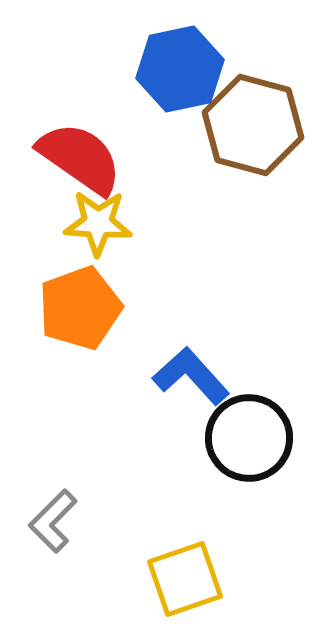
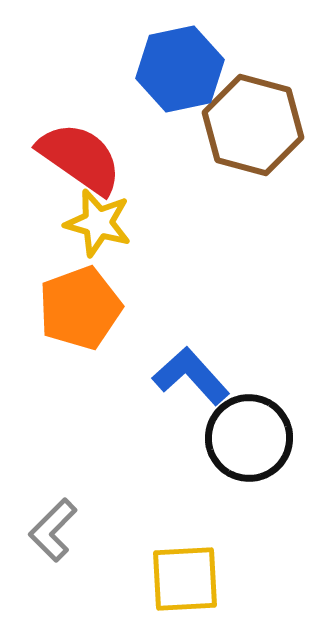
yellow star: rotated 12 degrees clockwise
gray L-shape: moved 9 px down
yellow square: rotated 16 degrees clockwise
